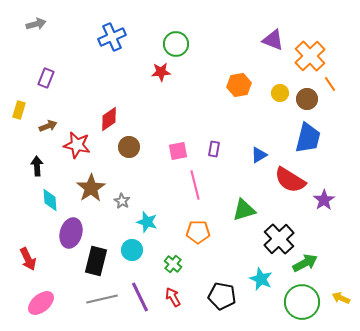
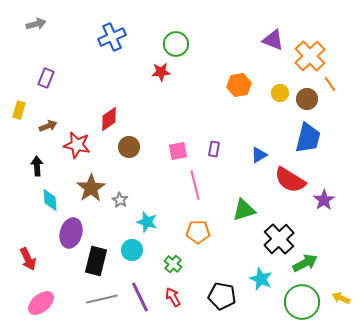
gray star at (122, 201): moved 2 px left, 1 px up
